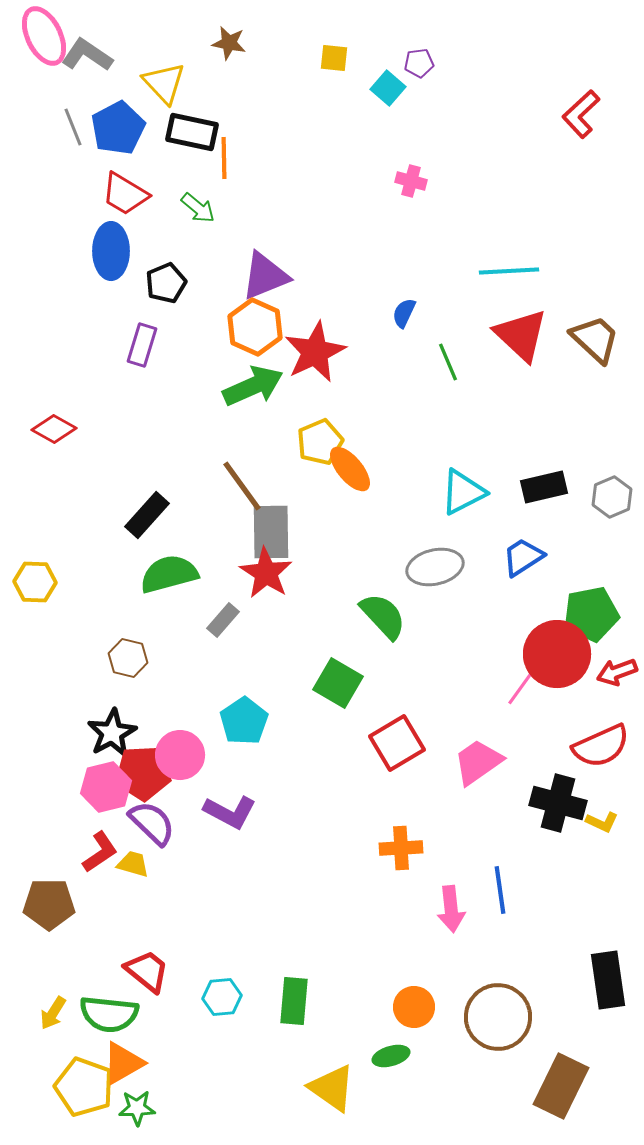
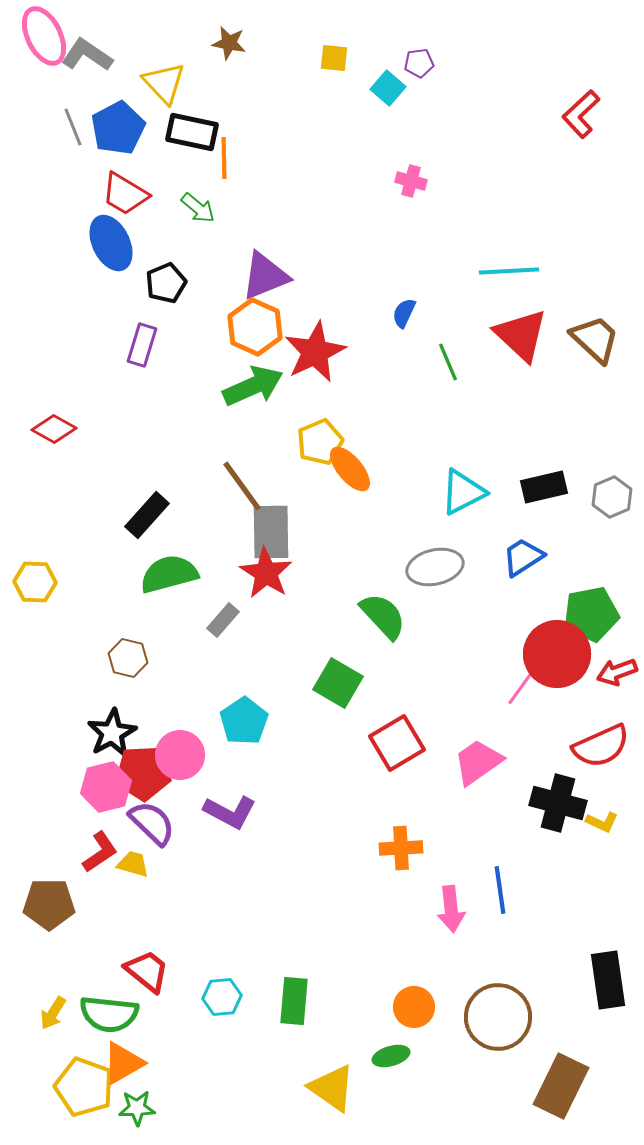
blue ellipse at (111, 251): moved 8 px up; rotated 26 degrees counterclockwise
